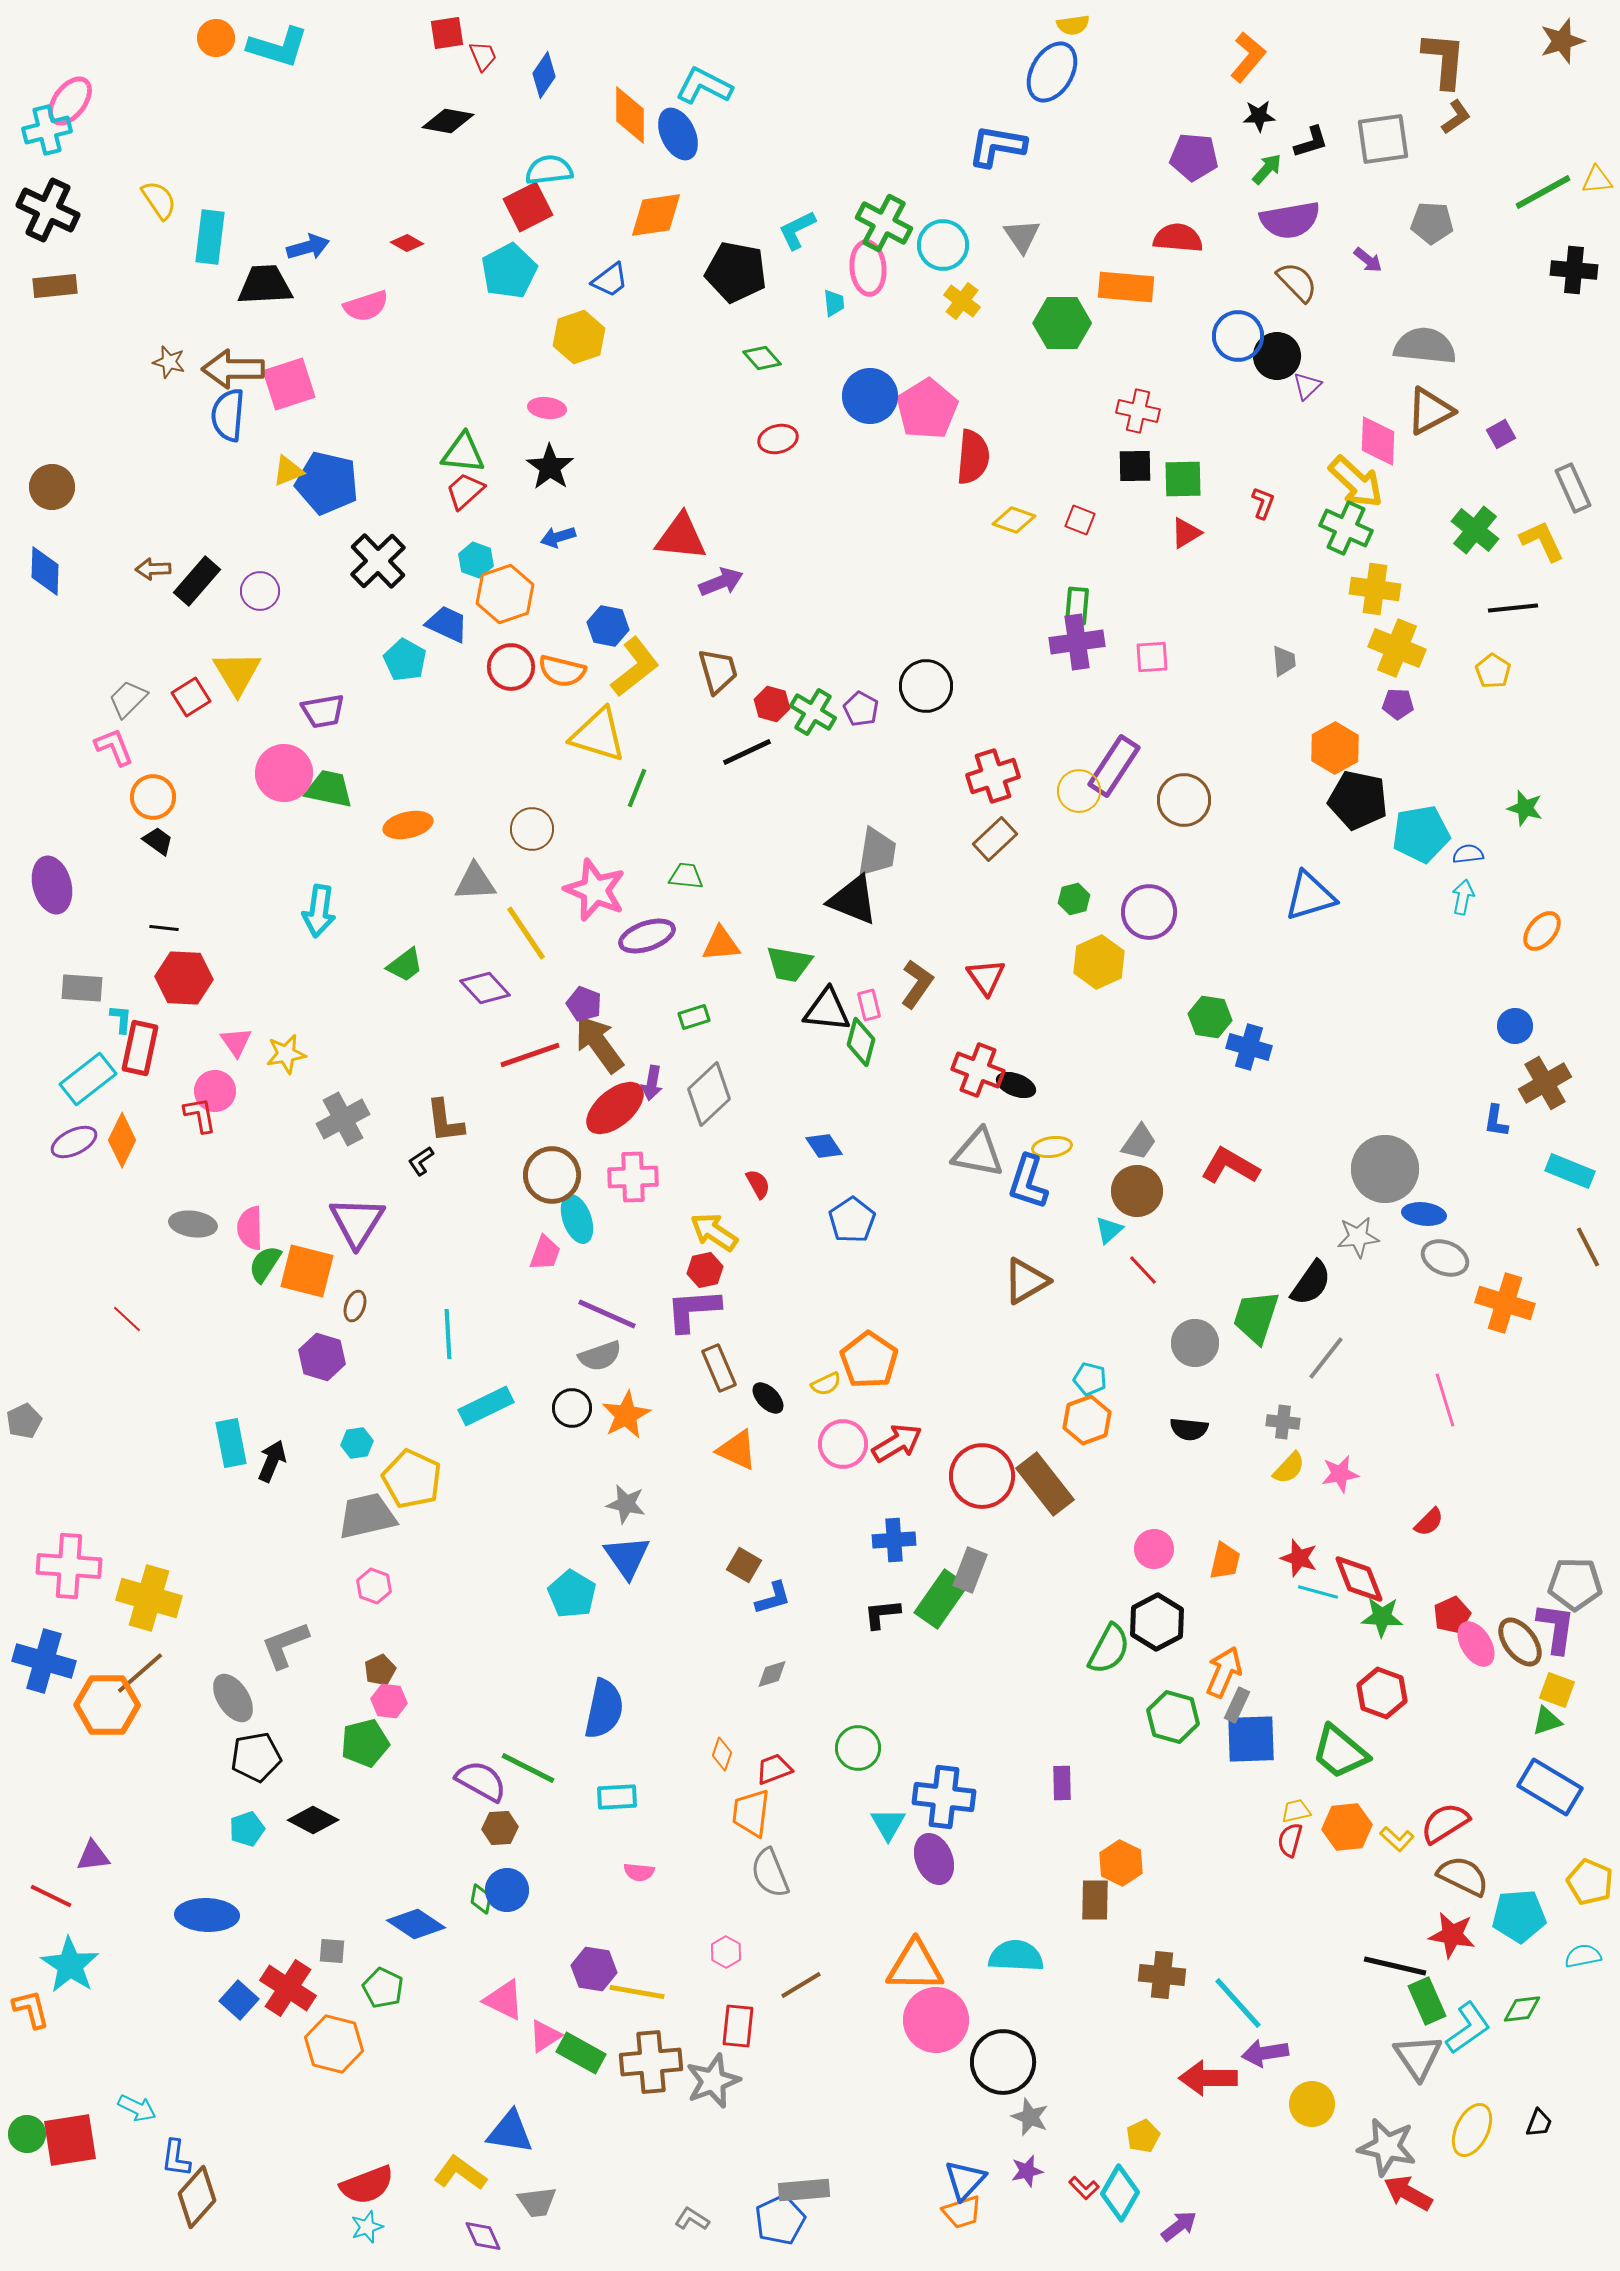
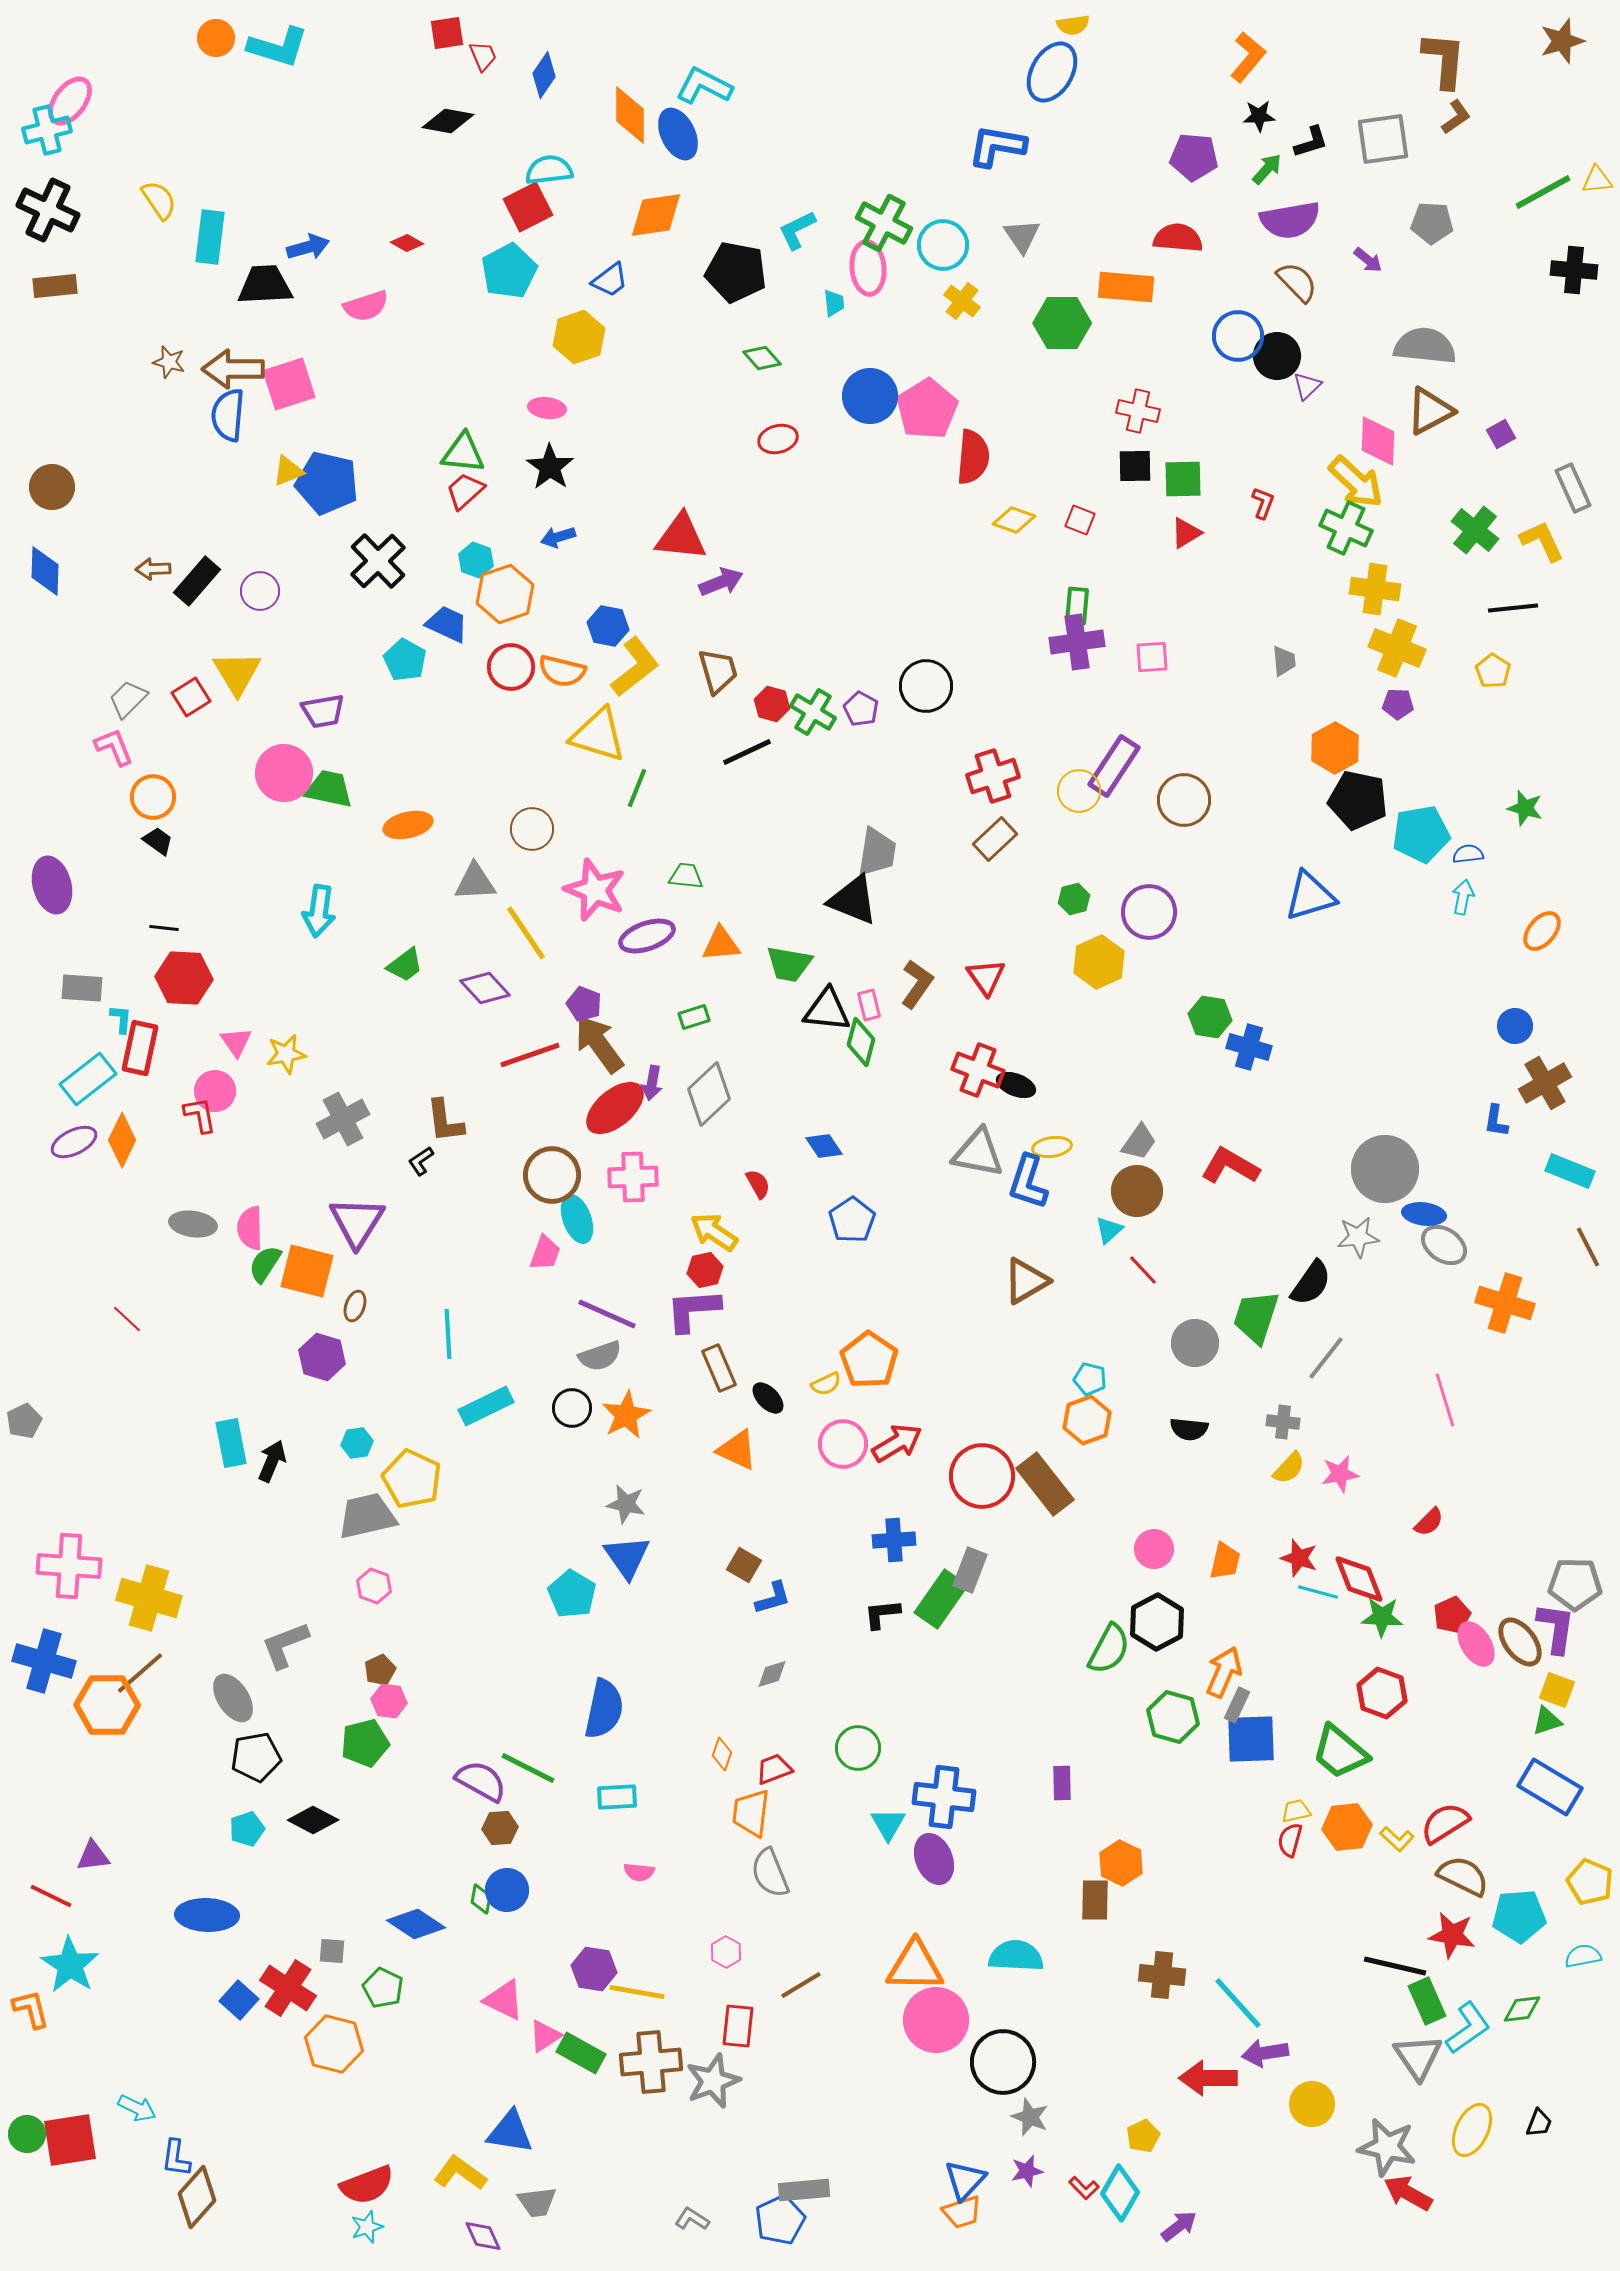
gray ellipse at (1445, 1258): moved 1 px left, 13 px up; rotated 12 degrees clockwise
